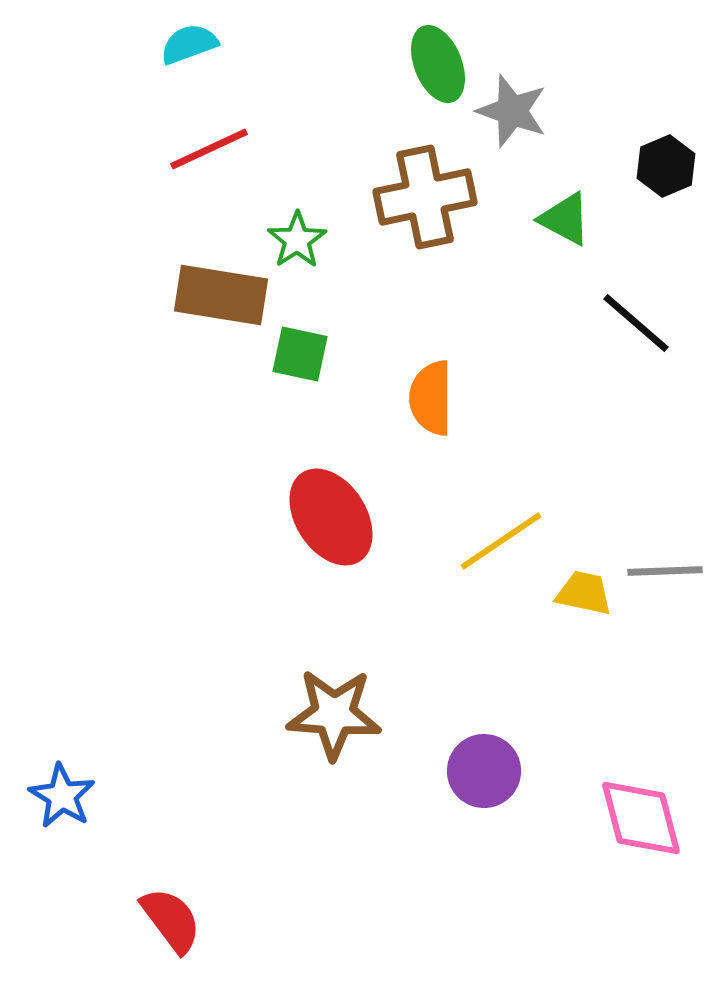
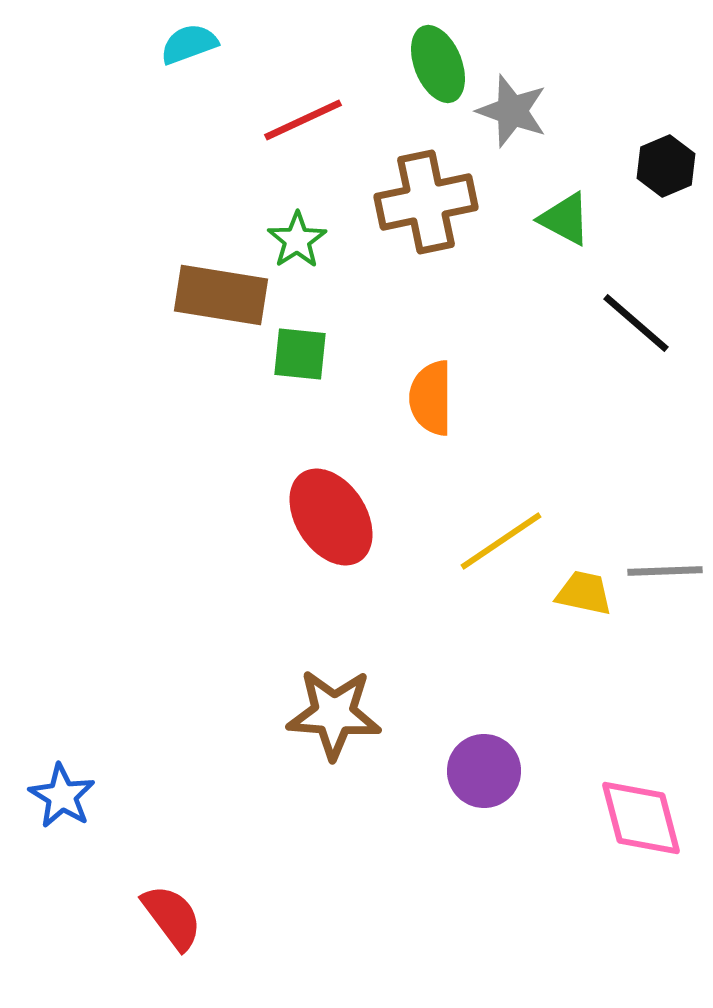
red line: moved 94 px right, 29 px up
brown cross: moved 1 px right, 5 px down
green square: rotated 6 degrees counterclockwise
red semicircle: moved 1 px right, 3 px up
